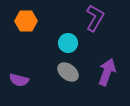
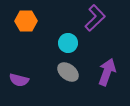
purple L-shape: rotated 16 degrees clockwise
